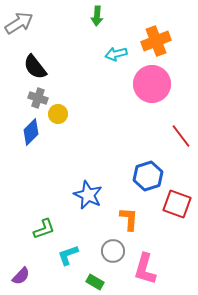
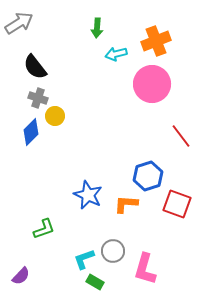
green arrow: moved 12 px down
yellow circle: moved 3 px left, 2 px down
orange L-shape: moved 3 px left, 15 px up; rotated 90 degrees counterclockwise
cyan L-shape: moved 16 px right, 4 px down
